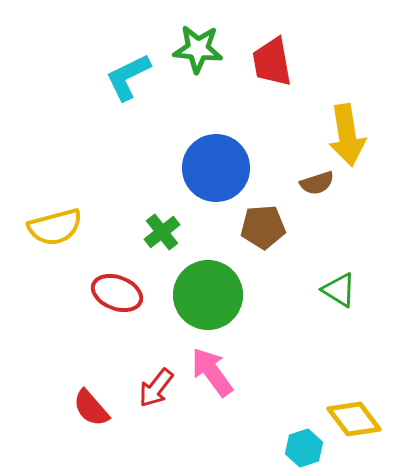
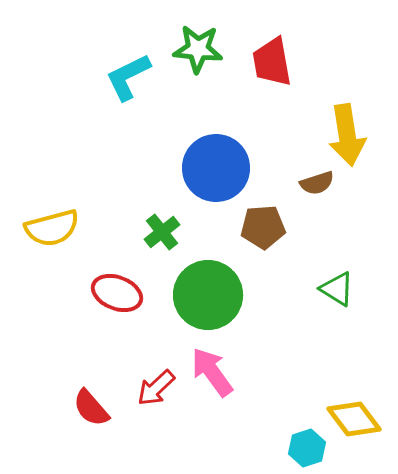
yellow semicircle: moved 3 px left, 1 px down
green triangle: moved 2 px left, 1 px up
red arrow: rotated 9 degrees clockwise
cyan hexagon: moved 3 px right
